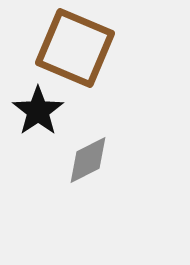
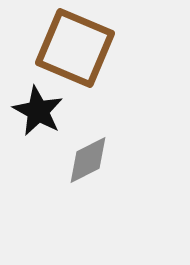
black star: rotated 9 degrees counterclockwise
